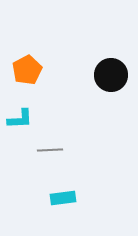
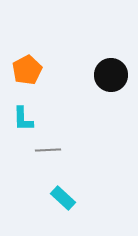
cyan L-shape: moved 3 px right; rotated 92 degrees clockwise
gray line: moved 2 px left
cyan rectangle: rotated 50 degrees clockwise
